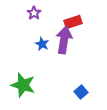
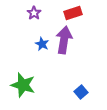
red rectangle: moved 9 px up
